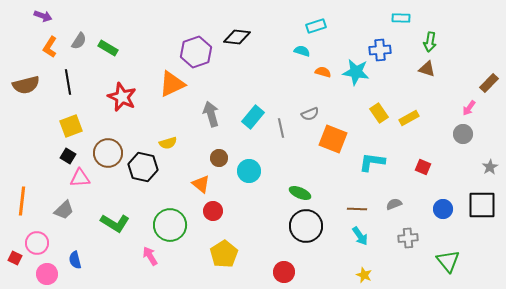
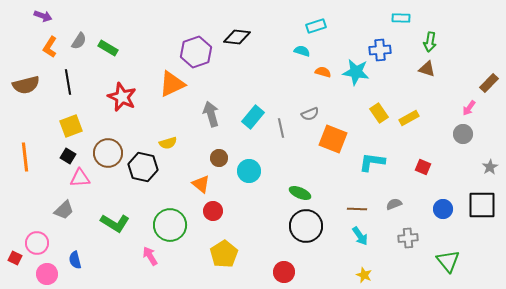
orange line at (22, 201): moved 3 px right, 44 px up; rotated 12 degrees counterclockwise
